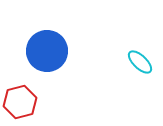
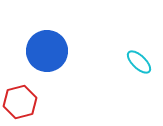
cyan ellipse: moved 1 px left
